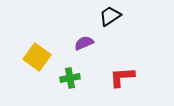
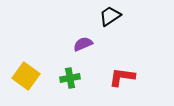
purple semicircle: moved 1 px left, 1 px down
yellow square: moved 11 px left, 19 px down
red L-shape: rotated 12 degrees clockwise
